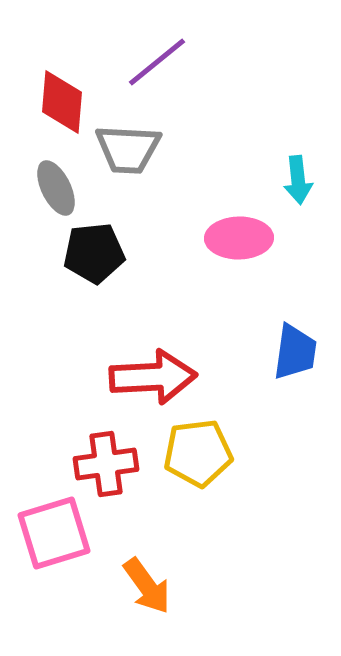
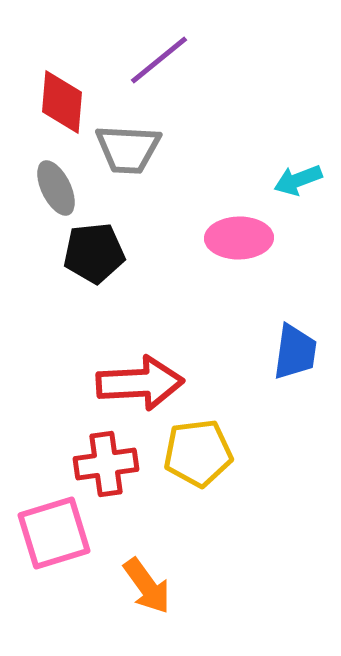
purple line: moved 2 px right, 2 px up
cyan arrow: rotated 75 degrees clockwise
red arrow: moved 13 px left, 6 px down
